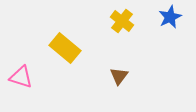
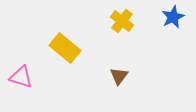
blue star: moved 3 px right
